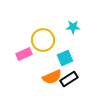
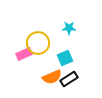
cyan star: moved 4 px left, 1 px down
yellow circle: moved 5 px left, 3 px down
